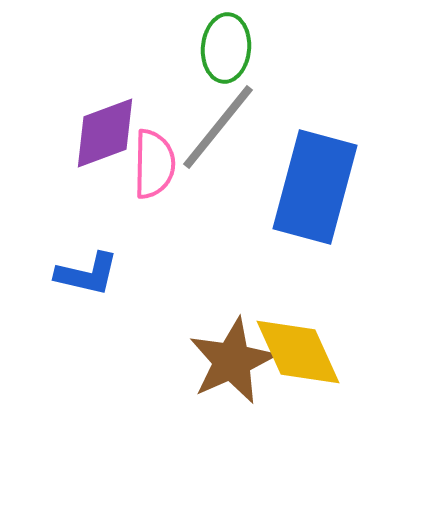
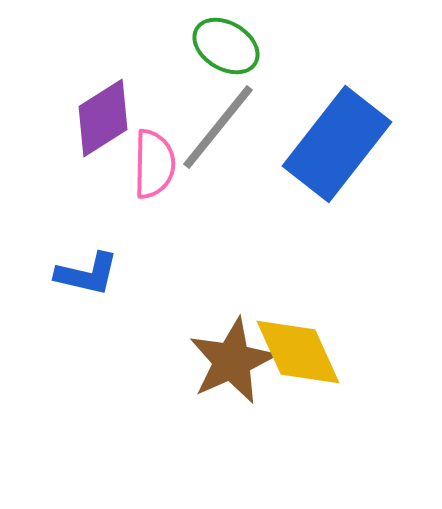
green ellipse: moved 2 px up; rotated 64 degrees counterclockwise
purple diamond: moved 2 px left, 15 px up; rotated 12 degrees counterclockwise
blue rectangle: moved 22 px right, 43 px up; rotated 23 degrees clockwise
